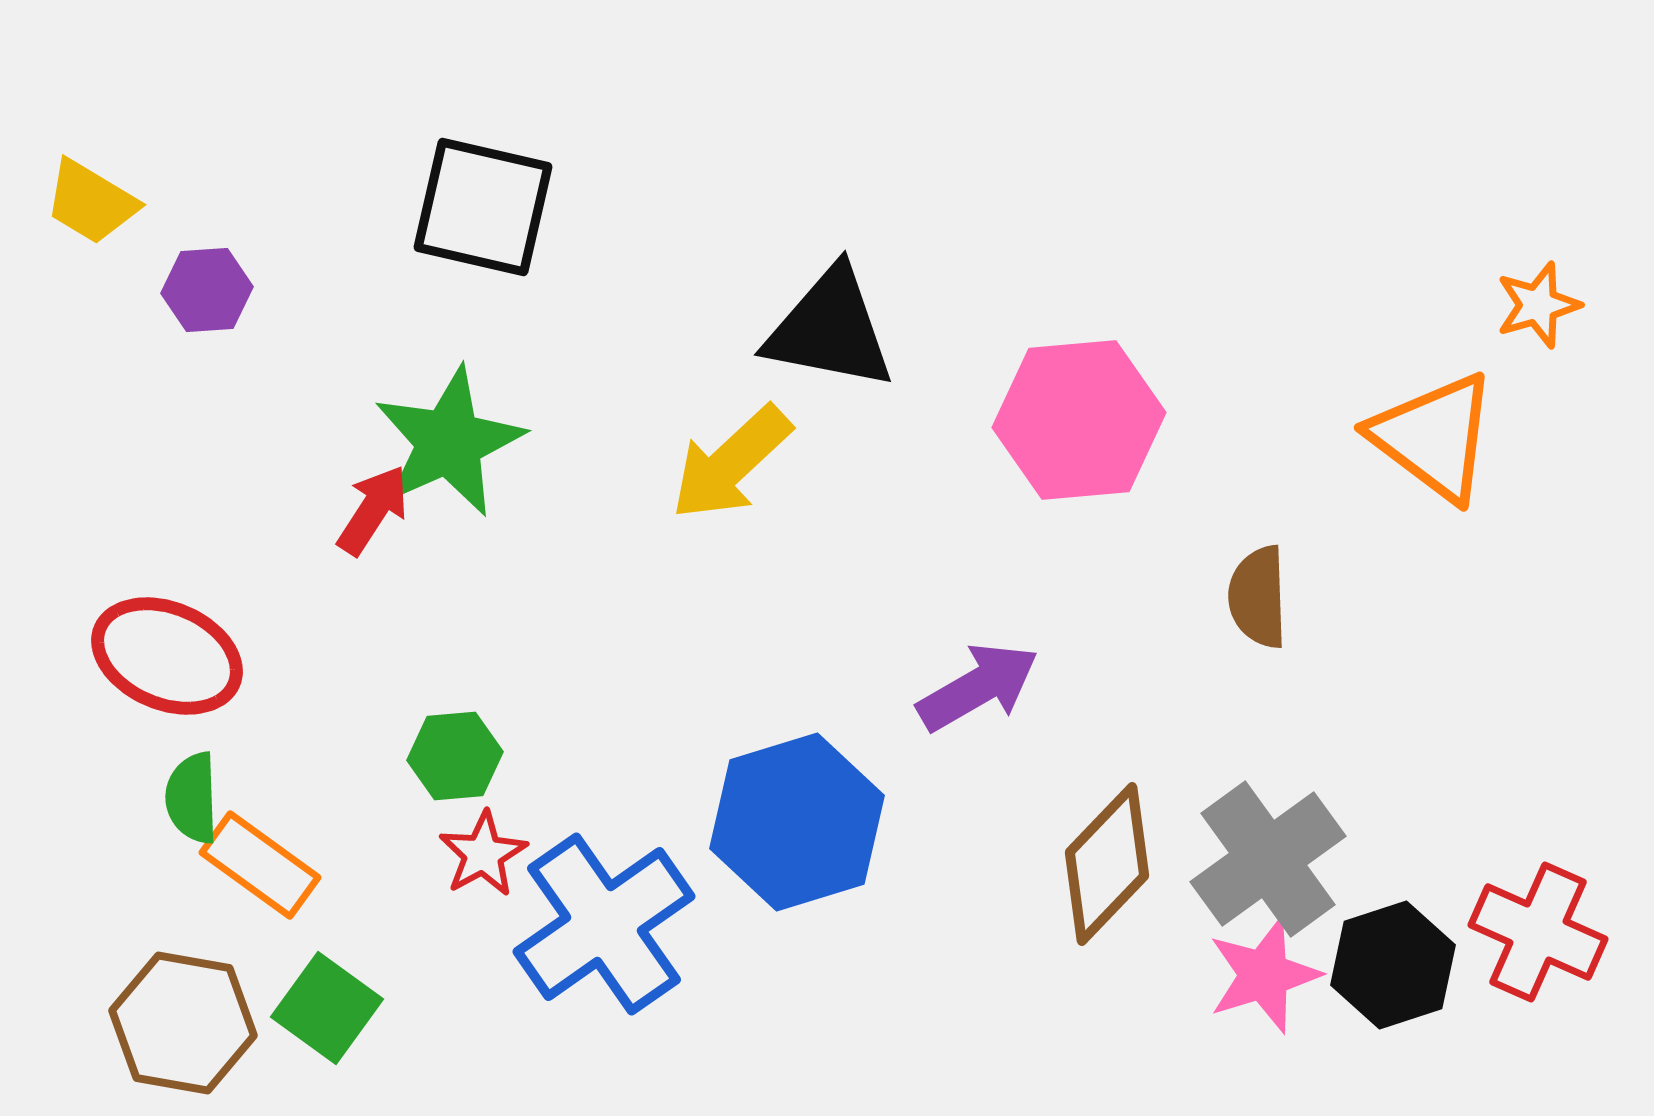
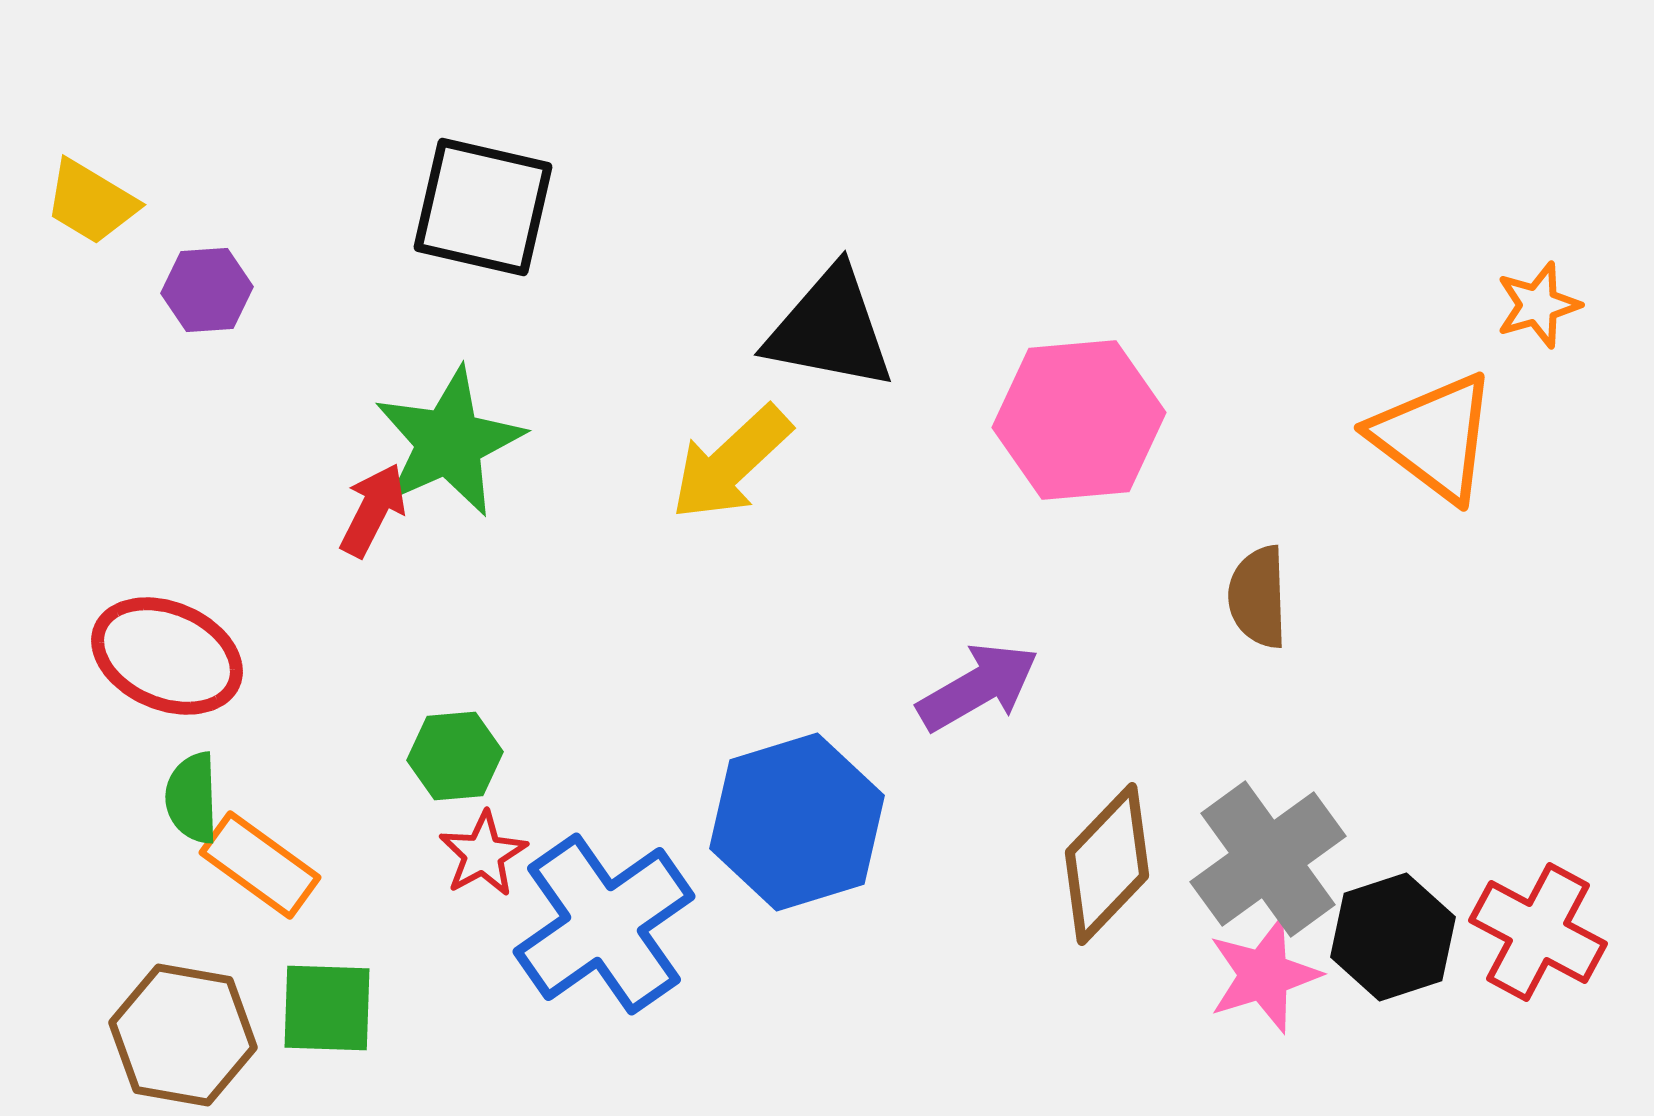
red arrow: rotated 6 degrees counterclockwise
red cross: rotated 4 degrees clockwise
black hexagon: moved 28 px up
green square: rotated 34 degrees counterclockwise
brown hexagon: moved 12 px down
